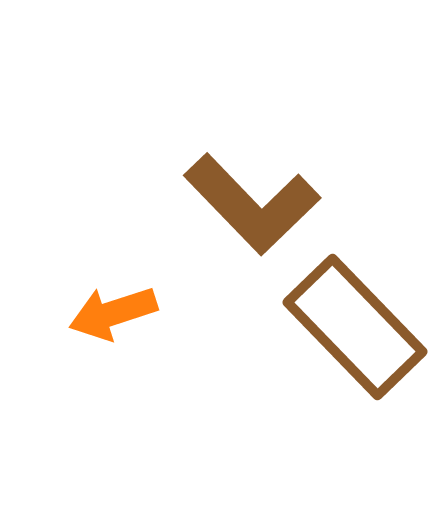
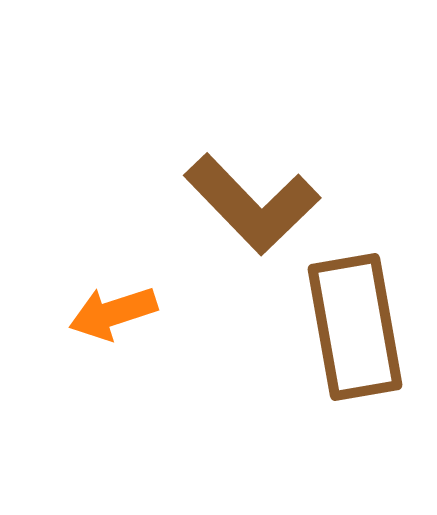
brown rectangle: rotated 34 degrees clockwise
